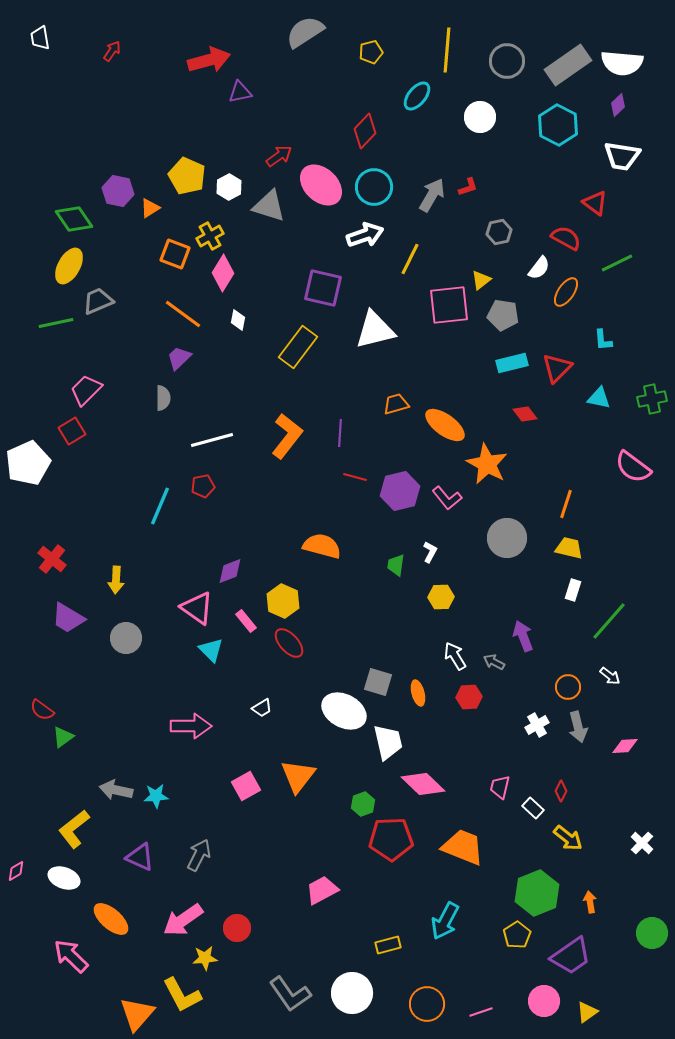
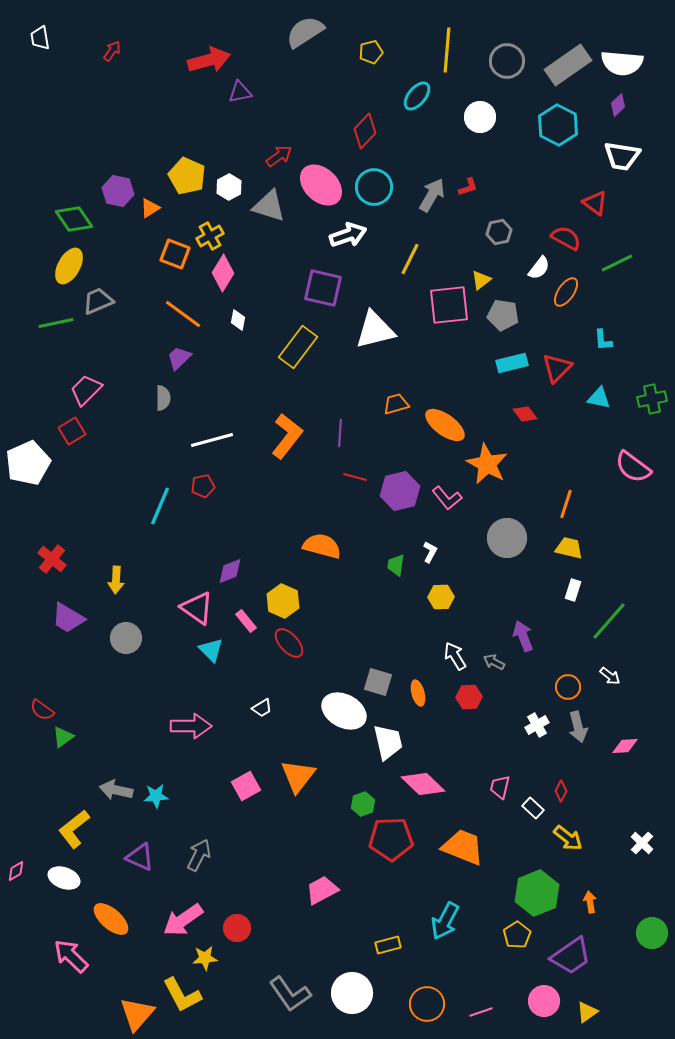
white arrow at (365, 235): moved 17 px left
